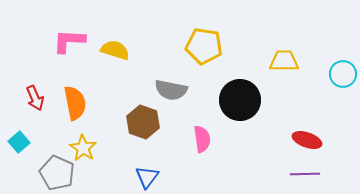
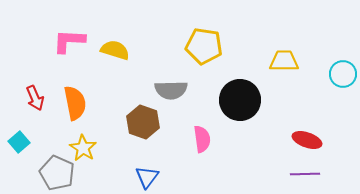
gray semicircle: rotated 12 degrees counterclockwise
